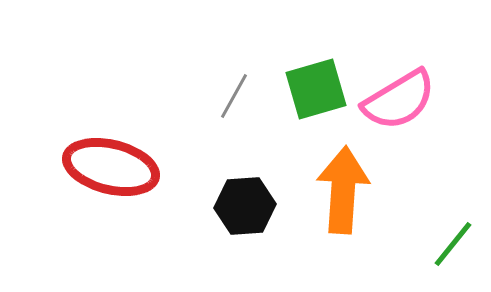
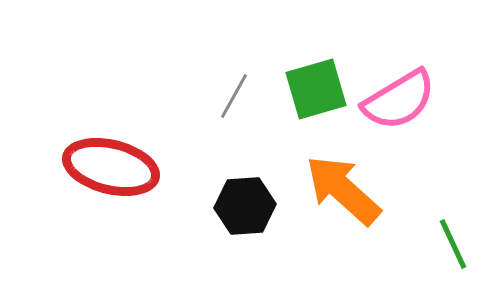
orange arrow: rotated 52 degrees counterclockwise
green line: rotated 64 degrees counterclockwise
